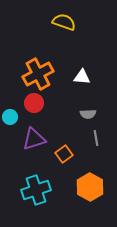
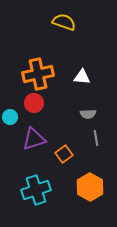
orange cross: rotated 16 degrees clockwise
